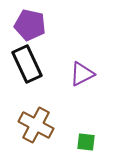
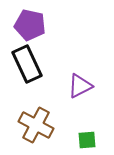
purple triangle: moved 2 px left, 12 px down
green square: moved 1 px right, 2 px up; rotated 12 degrees counterclockwise
